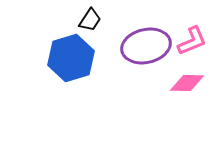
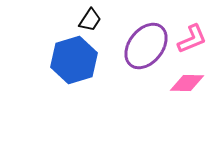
pink L-shape: moved 2 px up
purple ellipse: rotated 39 degrees counterclockwise
blue hexagon: moved 3 px right, 2 px down
